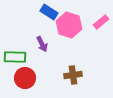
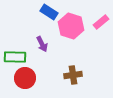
pink hexagon: moved 2 px right, 1 px down
